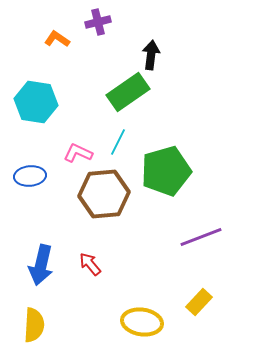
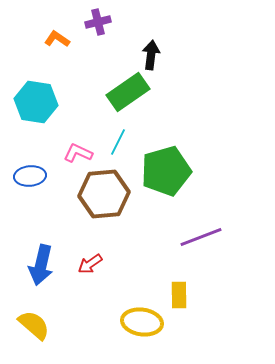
red arrow: rotated 85 degrees counterclockwise
yellow rectangle: moved 20 px left, 7 px up; rotated 44 degrees counterclockwise
yellow semicircle: rotated 52 degrees counterclockwise
